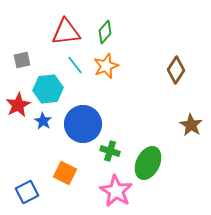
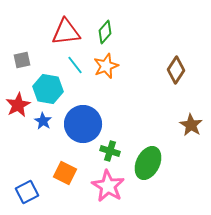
cyan hexagon: rotated 16 degrees clockwise
pink star: moved 8 px left, 5 px up
